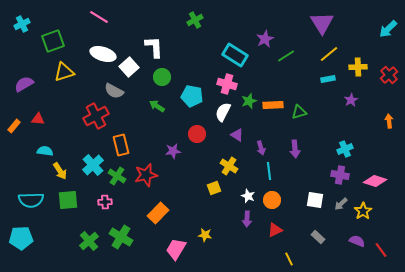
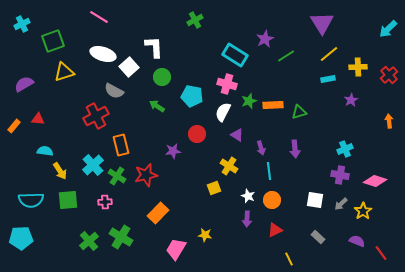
red line at (381, 250): moved 3 px down
